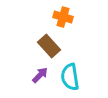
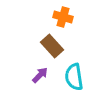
brown rectangle: moved 3 px right
cyan semicircle: moved 4 px right
